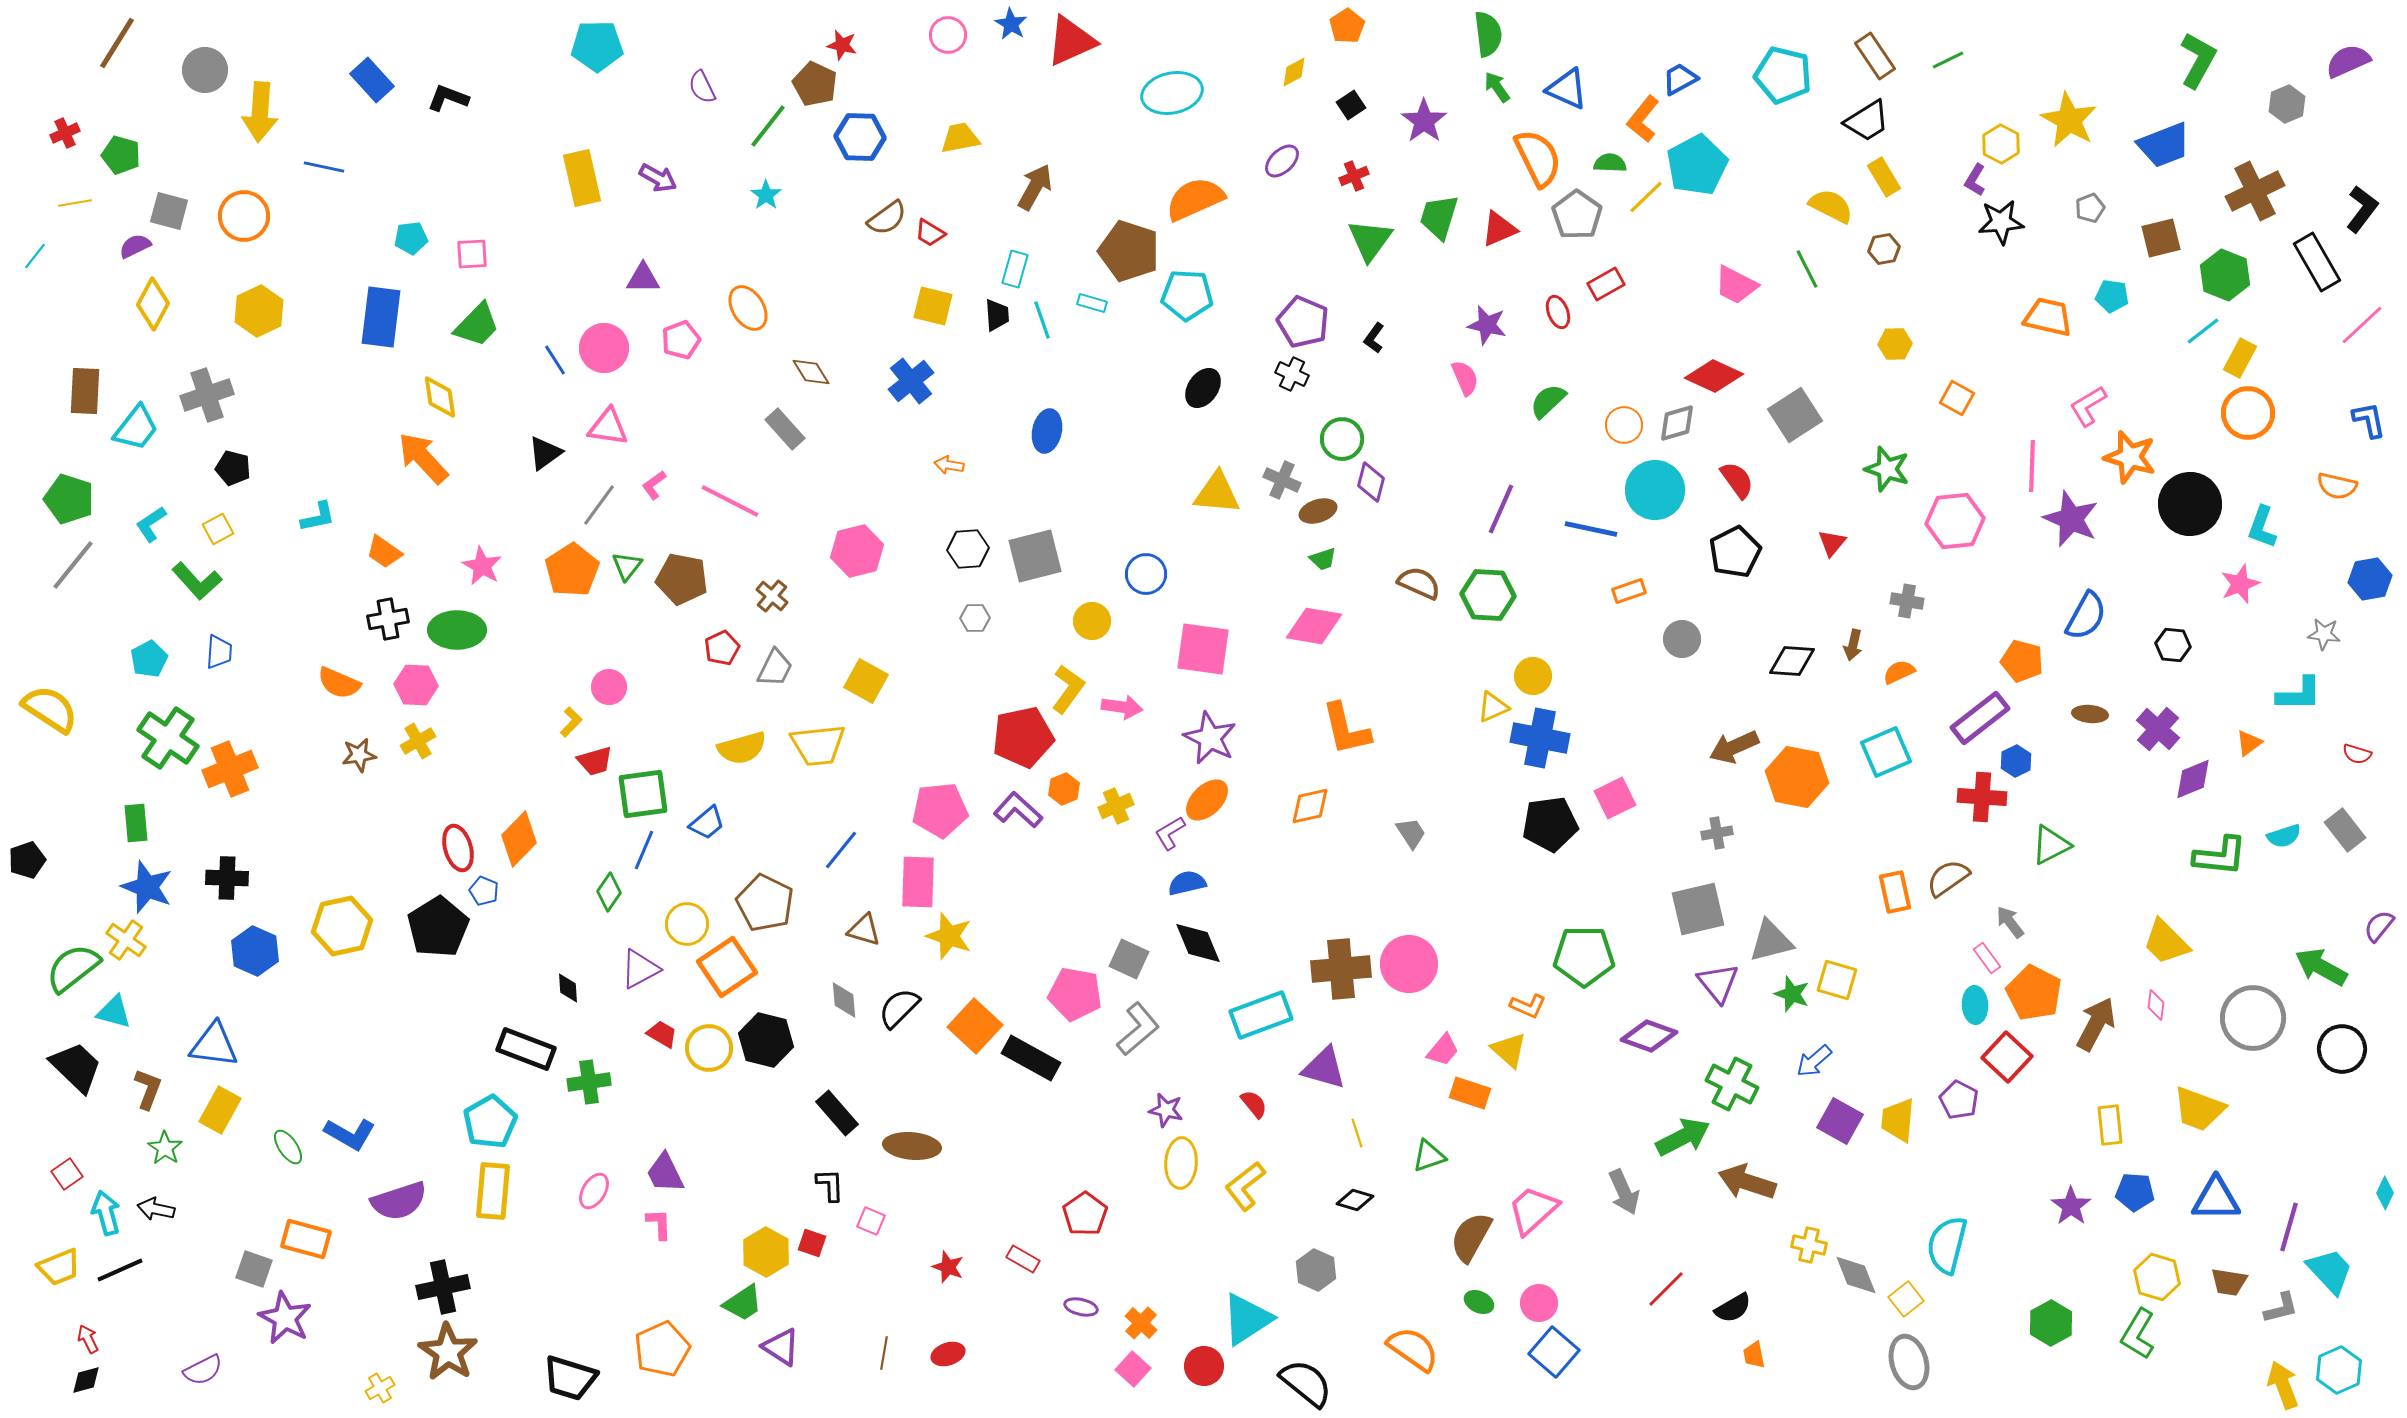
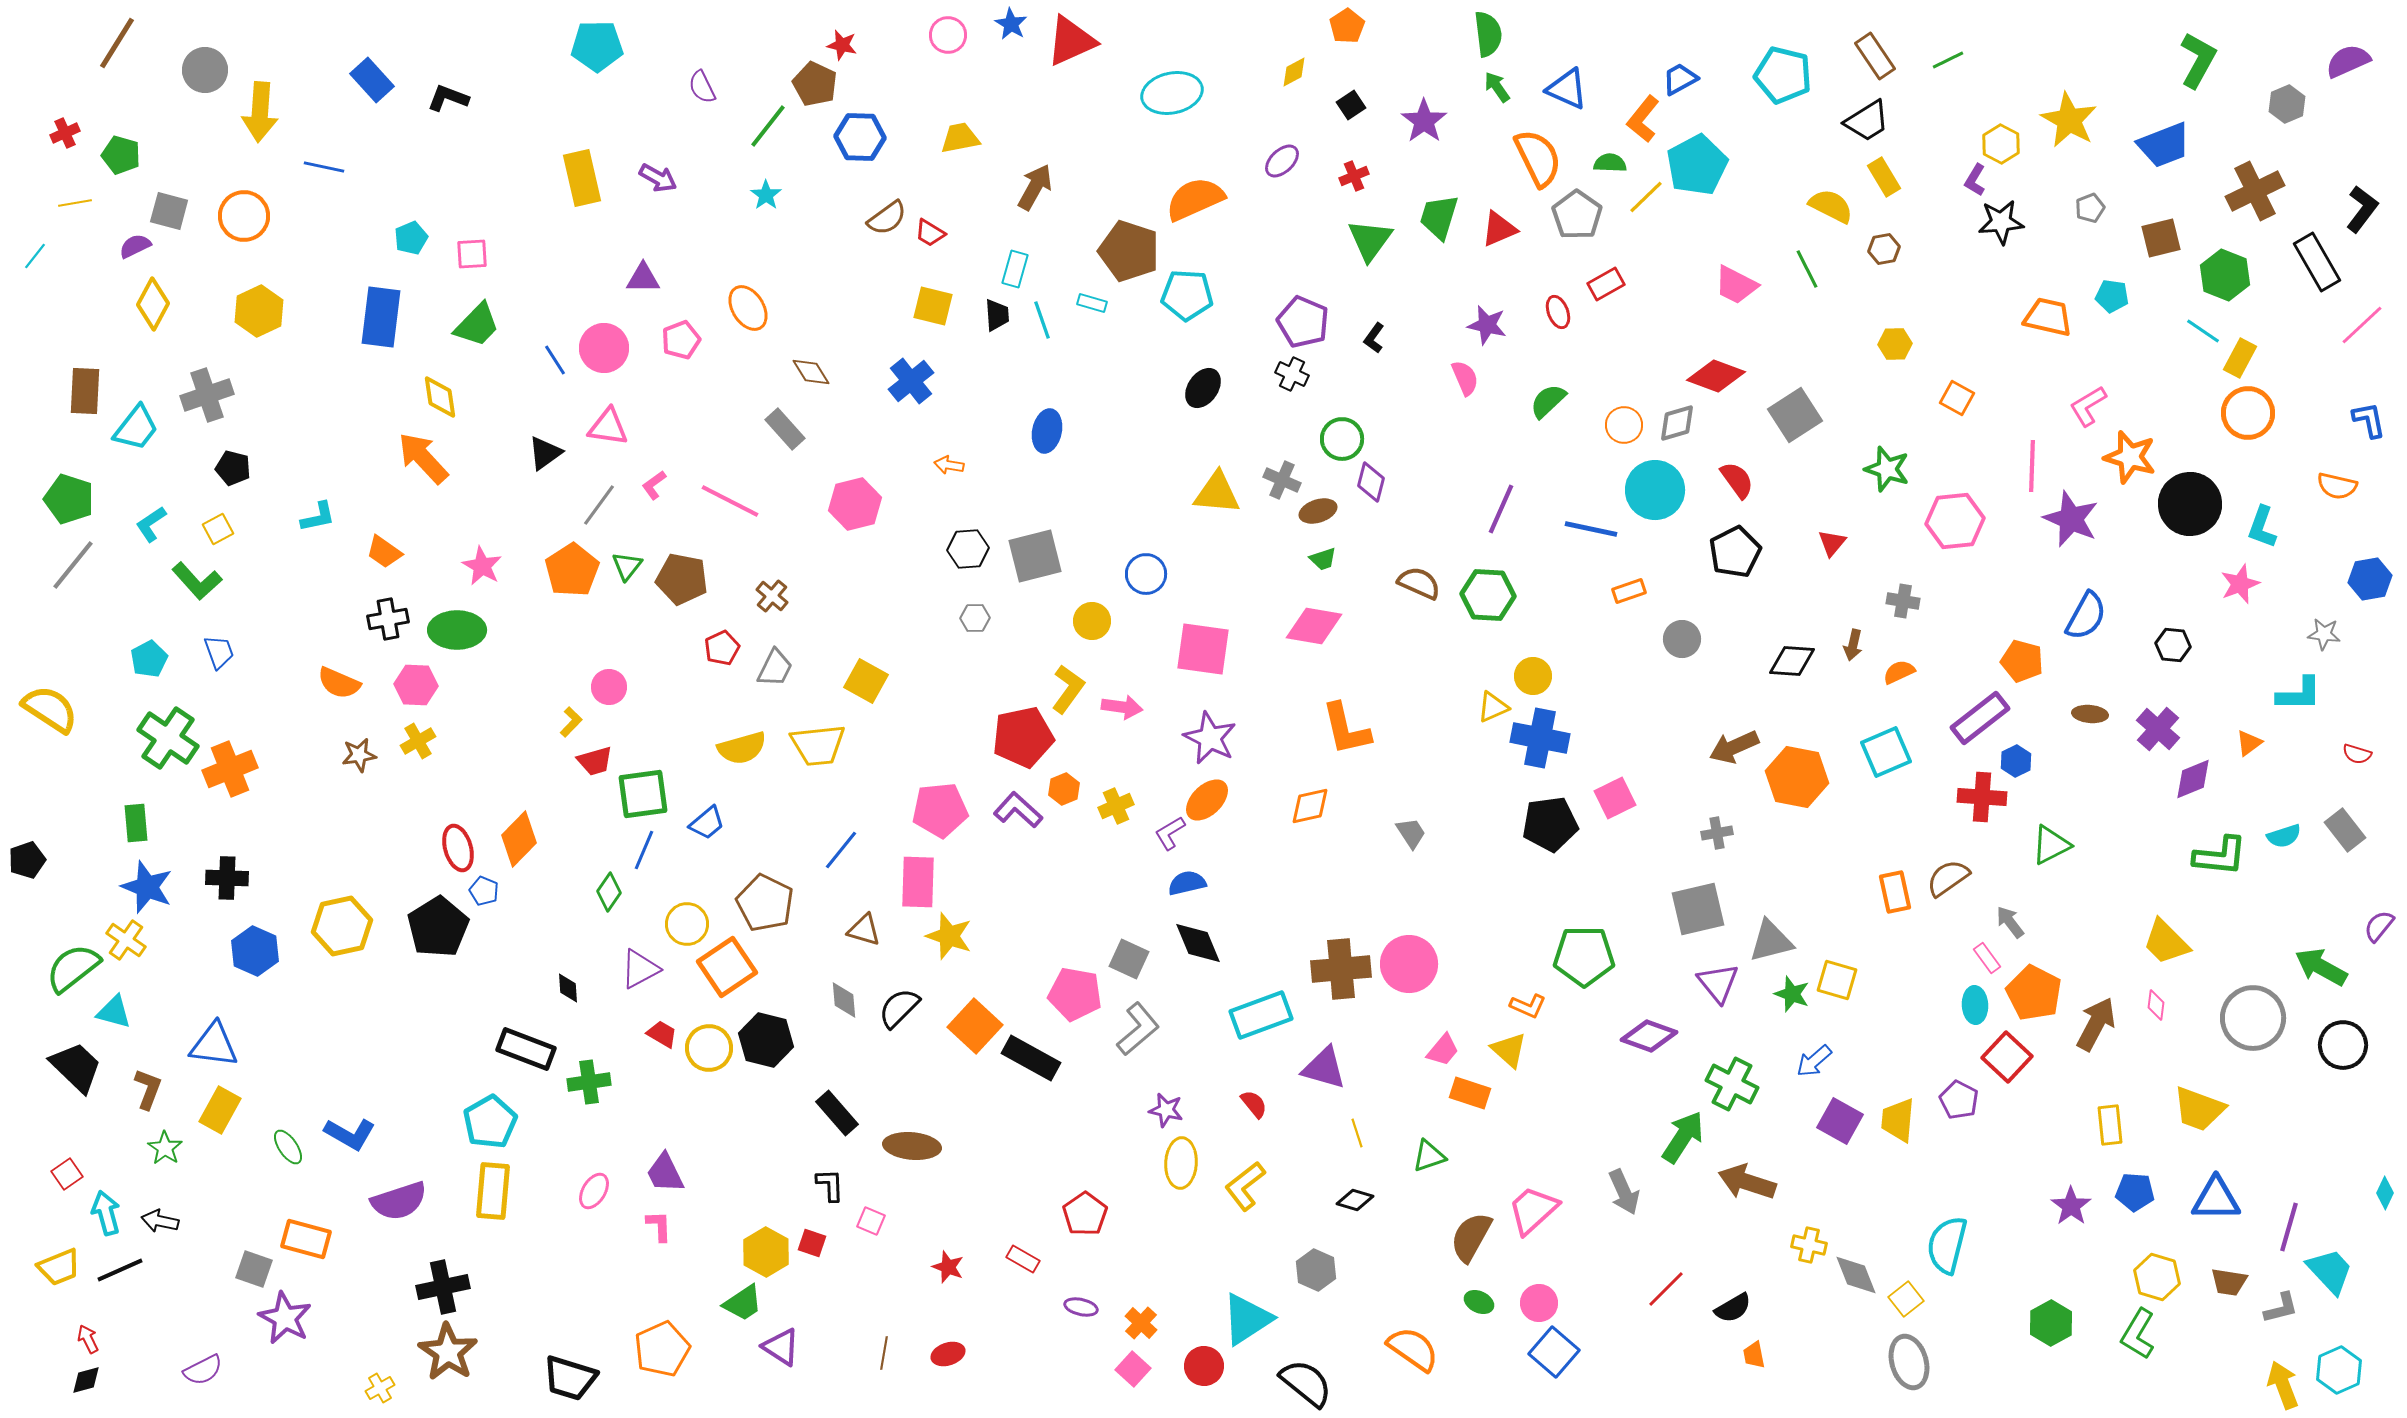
cyan pentagon at (411, 238): rotated 16 degrees counterclockwise
cyan line at (2203, 331): rotated 72 degrees clockwise
red diamond at (1714, 376): moved 2 px right; rotated 4 degrees counterclockwise
pink hexagon at (857, 551): moved 2 px left, 47 px up
gray cross at (1907, 601): moved 4 px left
blue trapezoid at (219, 652): rotated 24 degrees counterclockwise
black circle at (2342, 1049): moved 1 px right, 4 px up
green arrow at (1683, 1137): rotated 30 degrees counterclockwise
black arrow at (156, 1209): moved 4 px right, 12 px down
pink L-shape at (659, 1224): moved 2 px down
